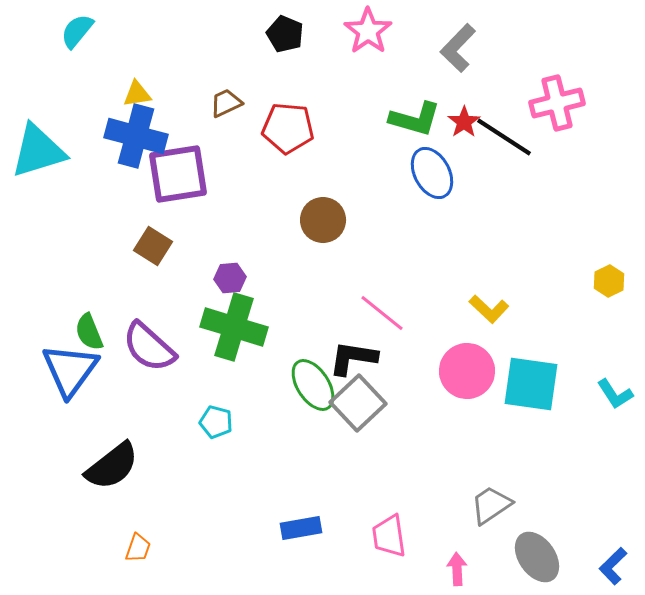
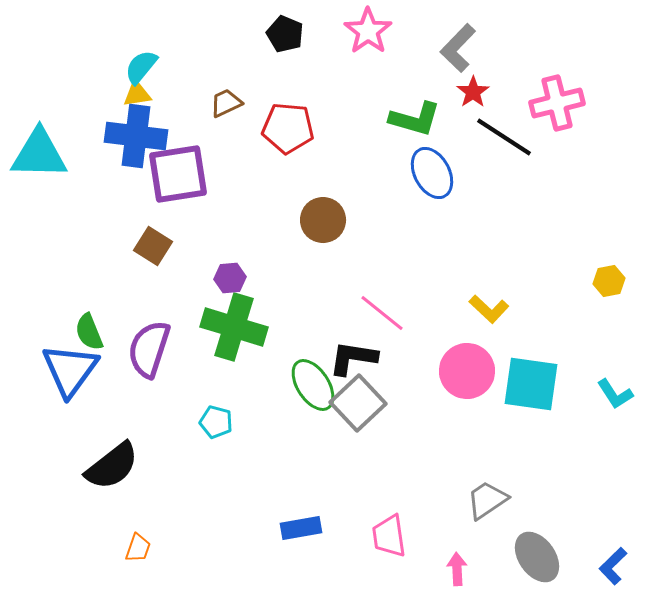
cyan semicircle: moved 64 px right, 36 px down
red star: moved 9 px right, 30 px up
blue cross: rotated 8 degrees counterclockwise
cyan triangle: moved 1 px right, 3 px down; rotated 18 degrees clockwise
yellow hexagon: rotated 16 degrees clockwise
purple semicircle: moved 2 px down; rotated 66 degrees clockwise
gray trapezoid: moved 4 px left, 5 px up
